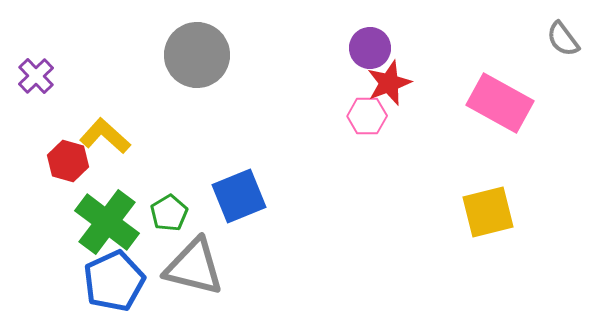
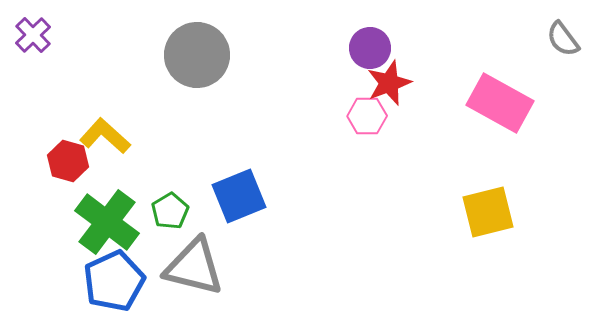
purple cross: moved 3 px left, 41 px up
green pentagon: moved 1 px right, 2 px up
